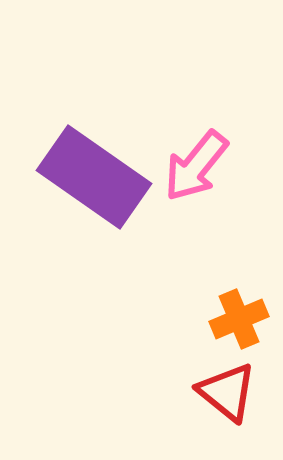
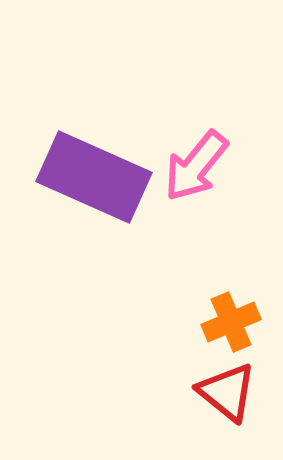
purple rectangle: rotated 11 degrees counterclockwise
orange cross: moved 8 px left, 3 px down
